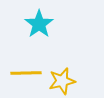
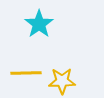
yellow star: rotated 12 degrees clockwise
